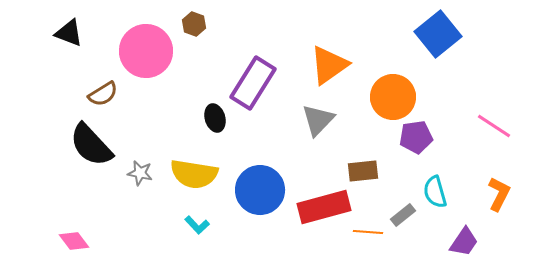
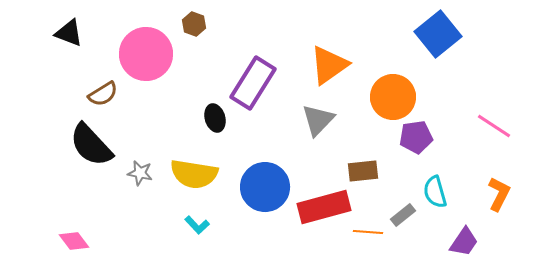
pink circle: moved 3 px down
blue circle: moved 5 px right, 3 px up
